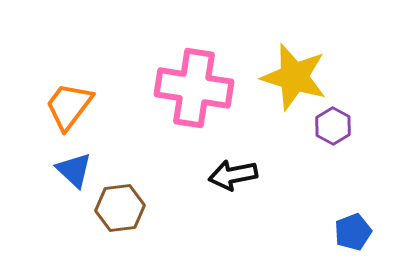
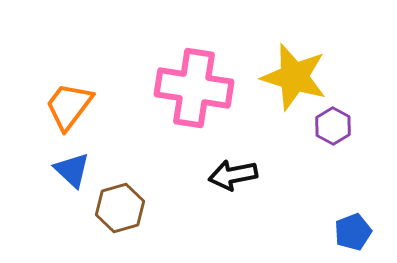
blue triangle: moved 2 px left
brown hexagon: rotated 9 degrees counterclockwise
